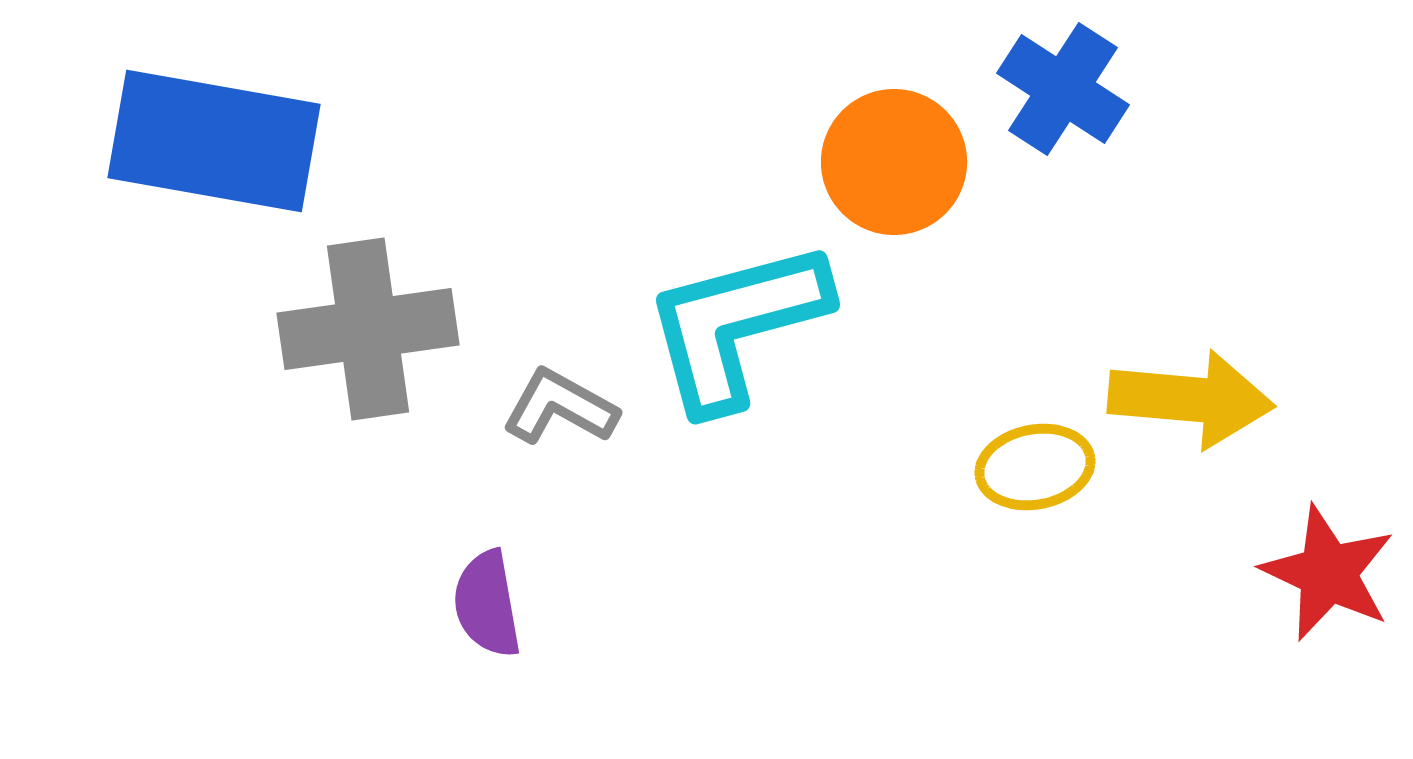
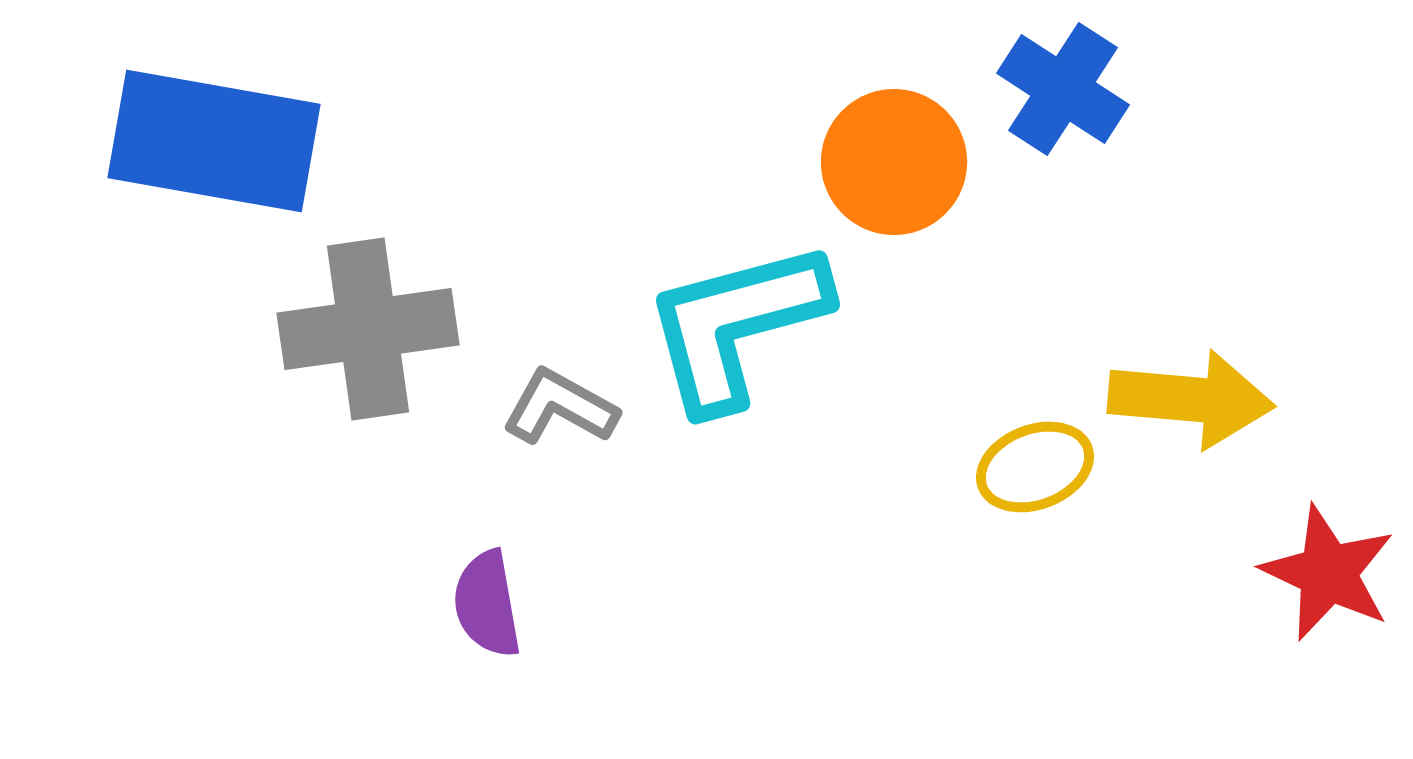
yellow ellipse: rotated 10 degrees counterclockwise
